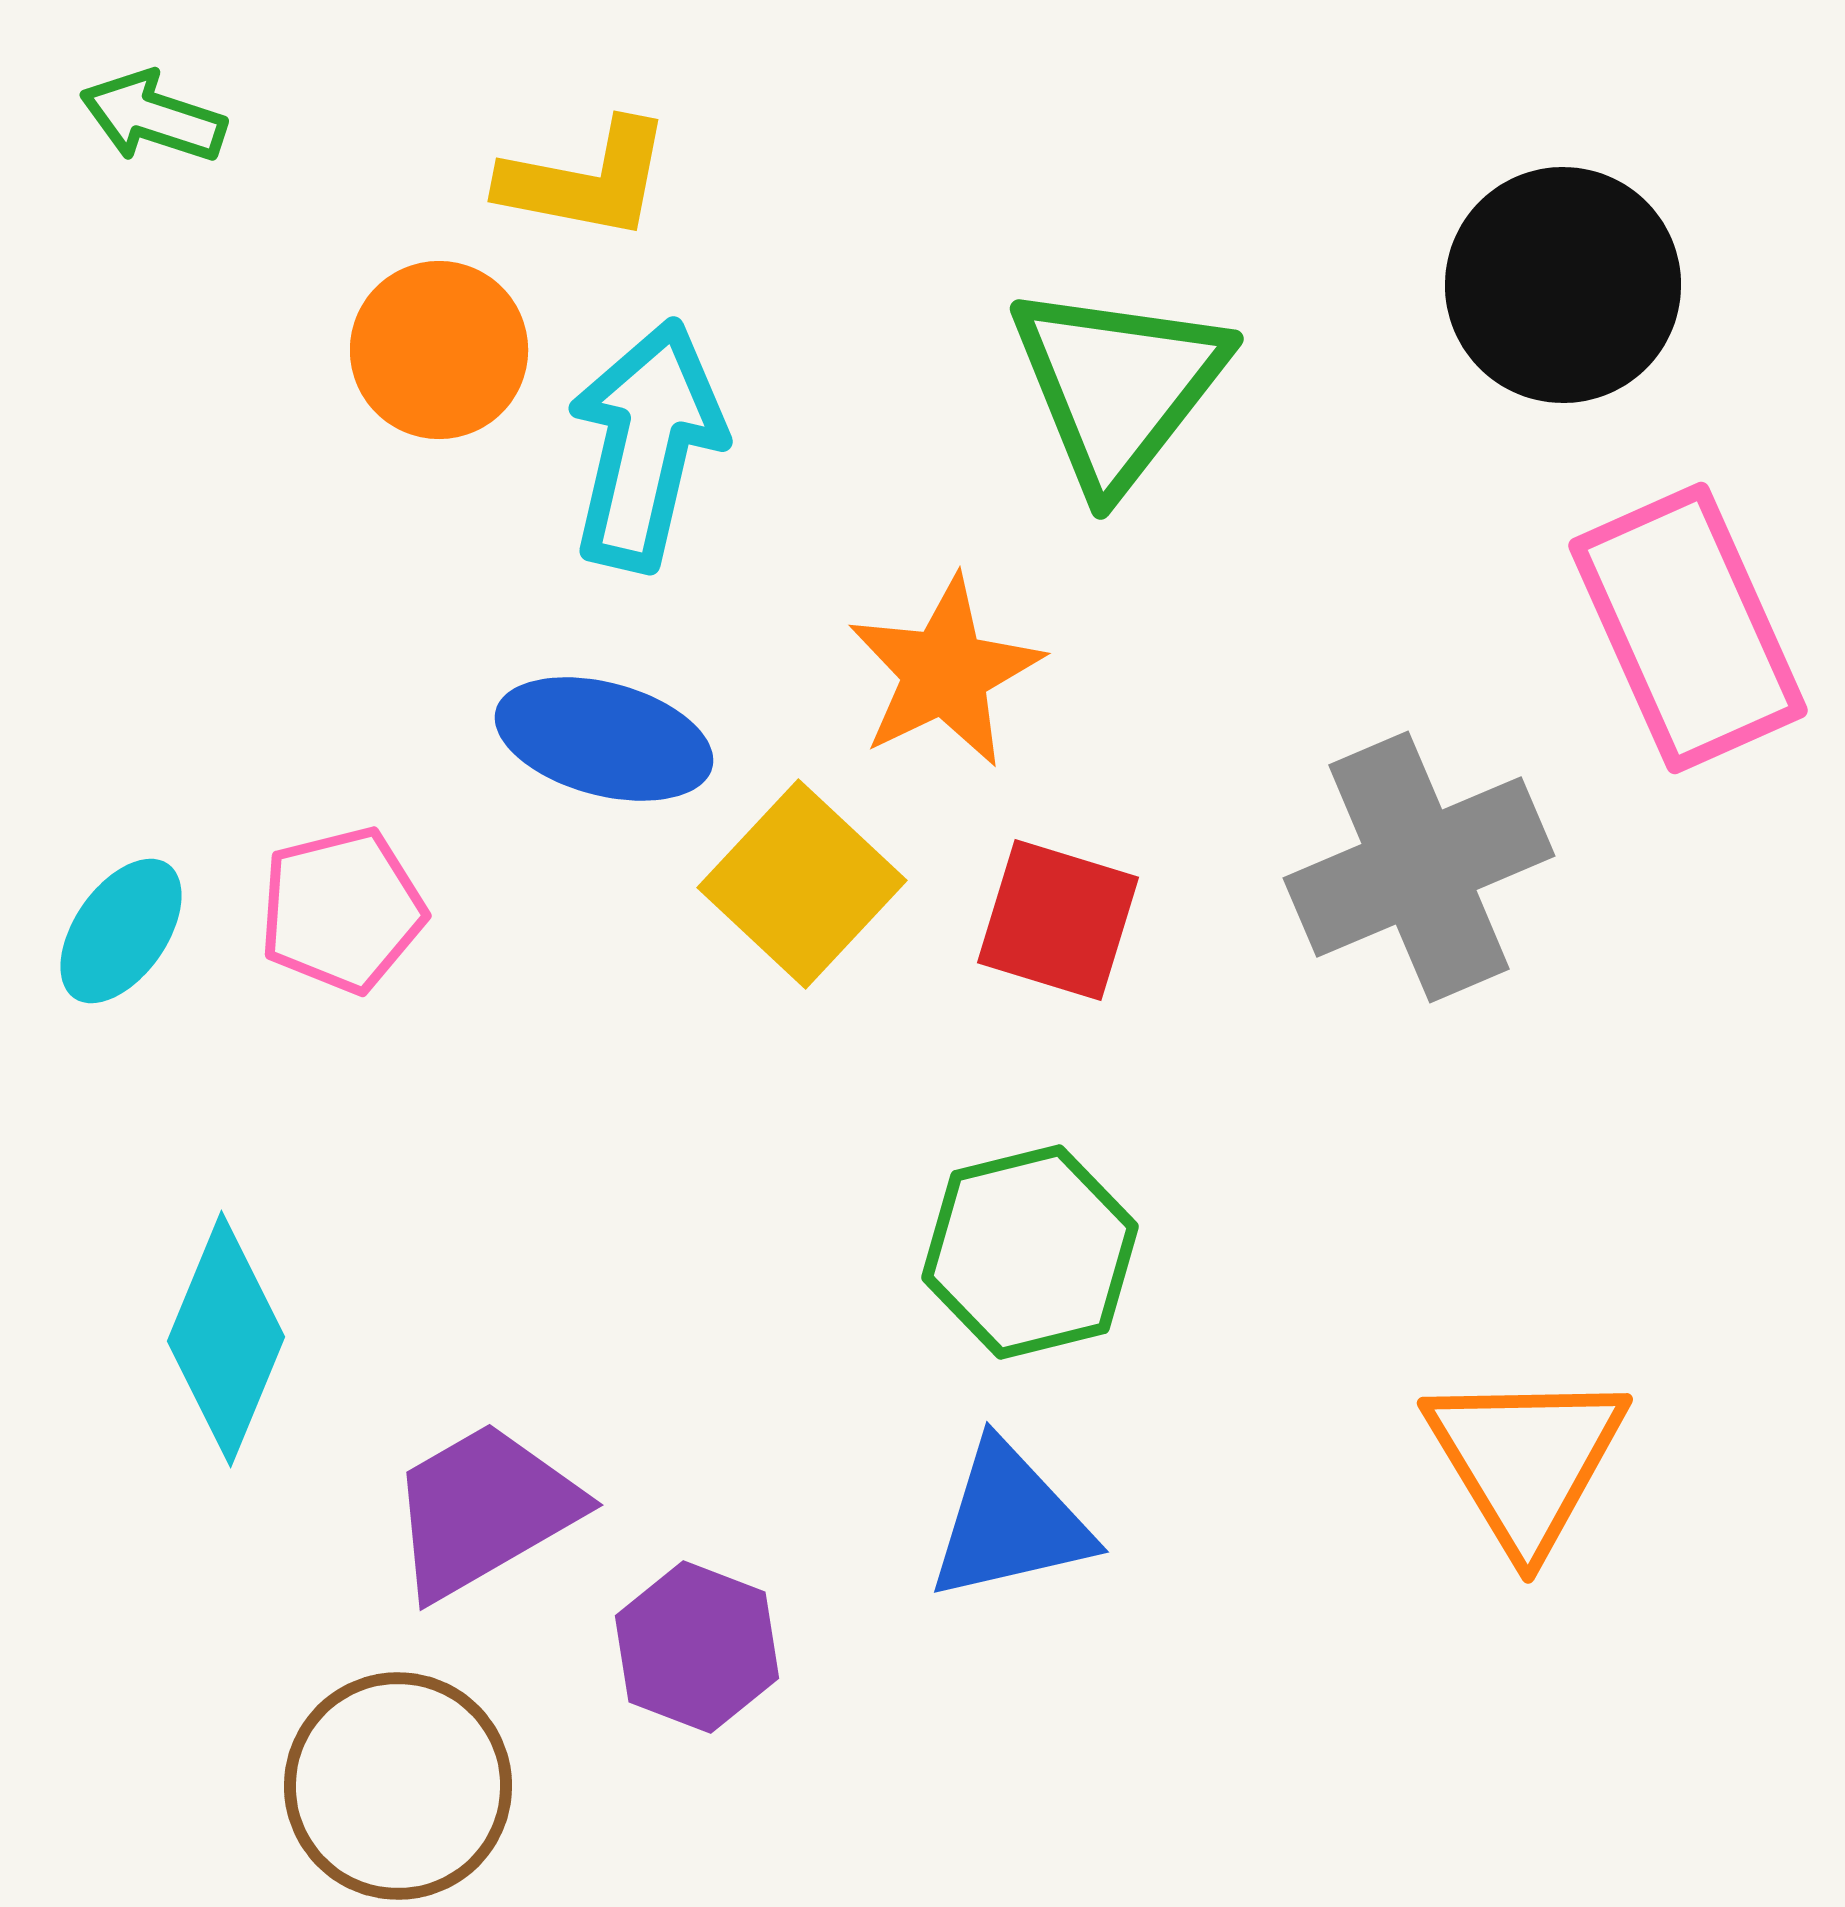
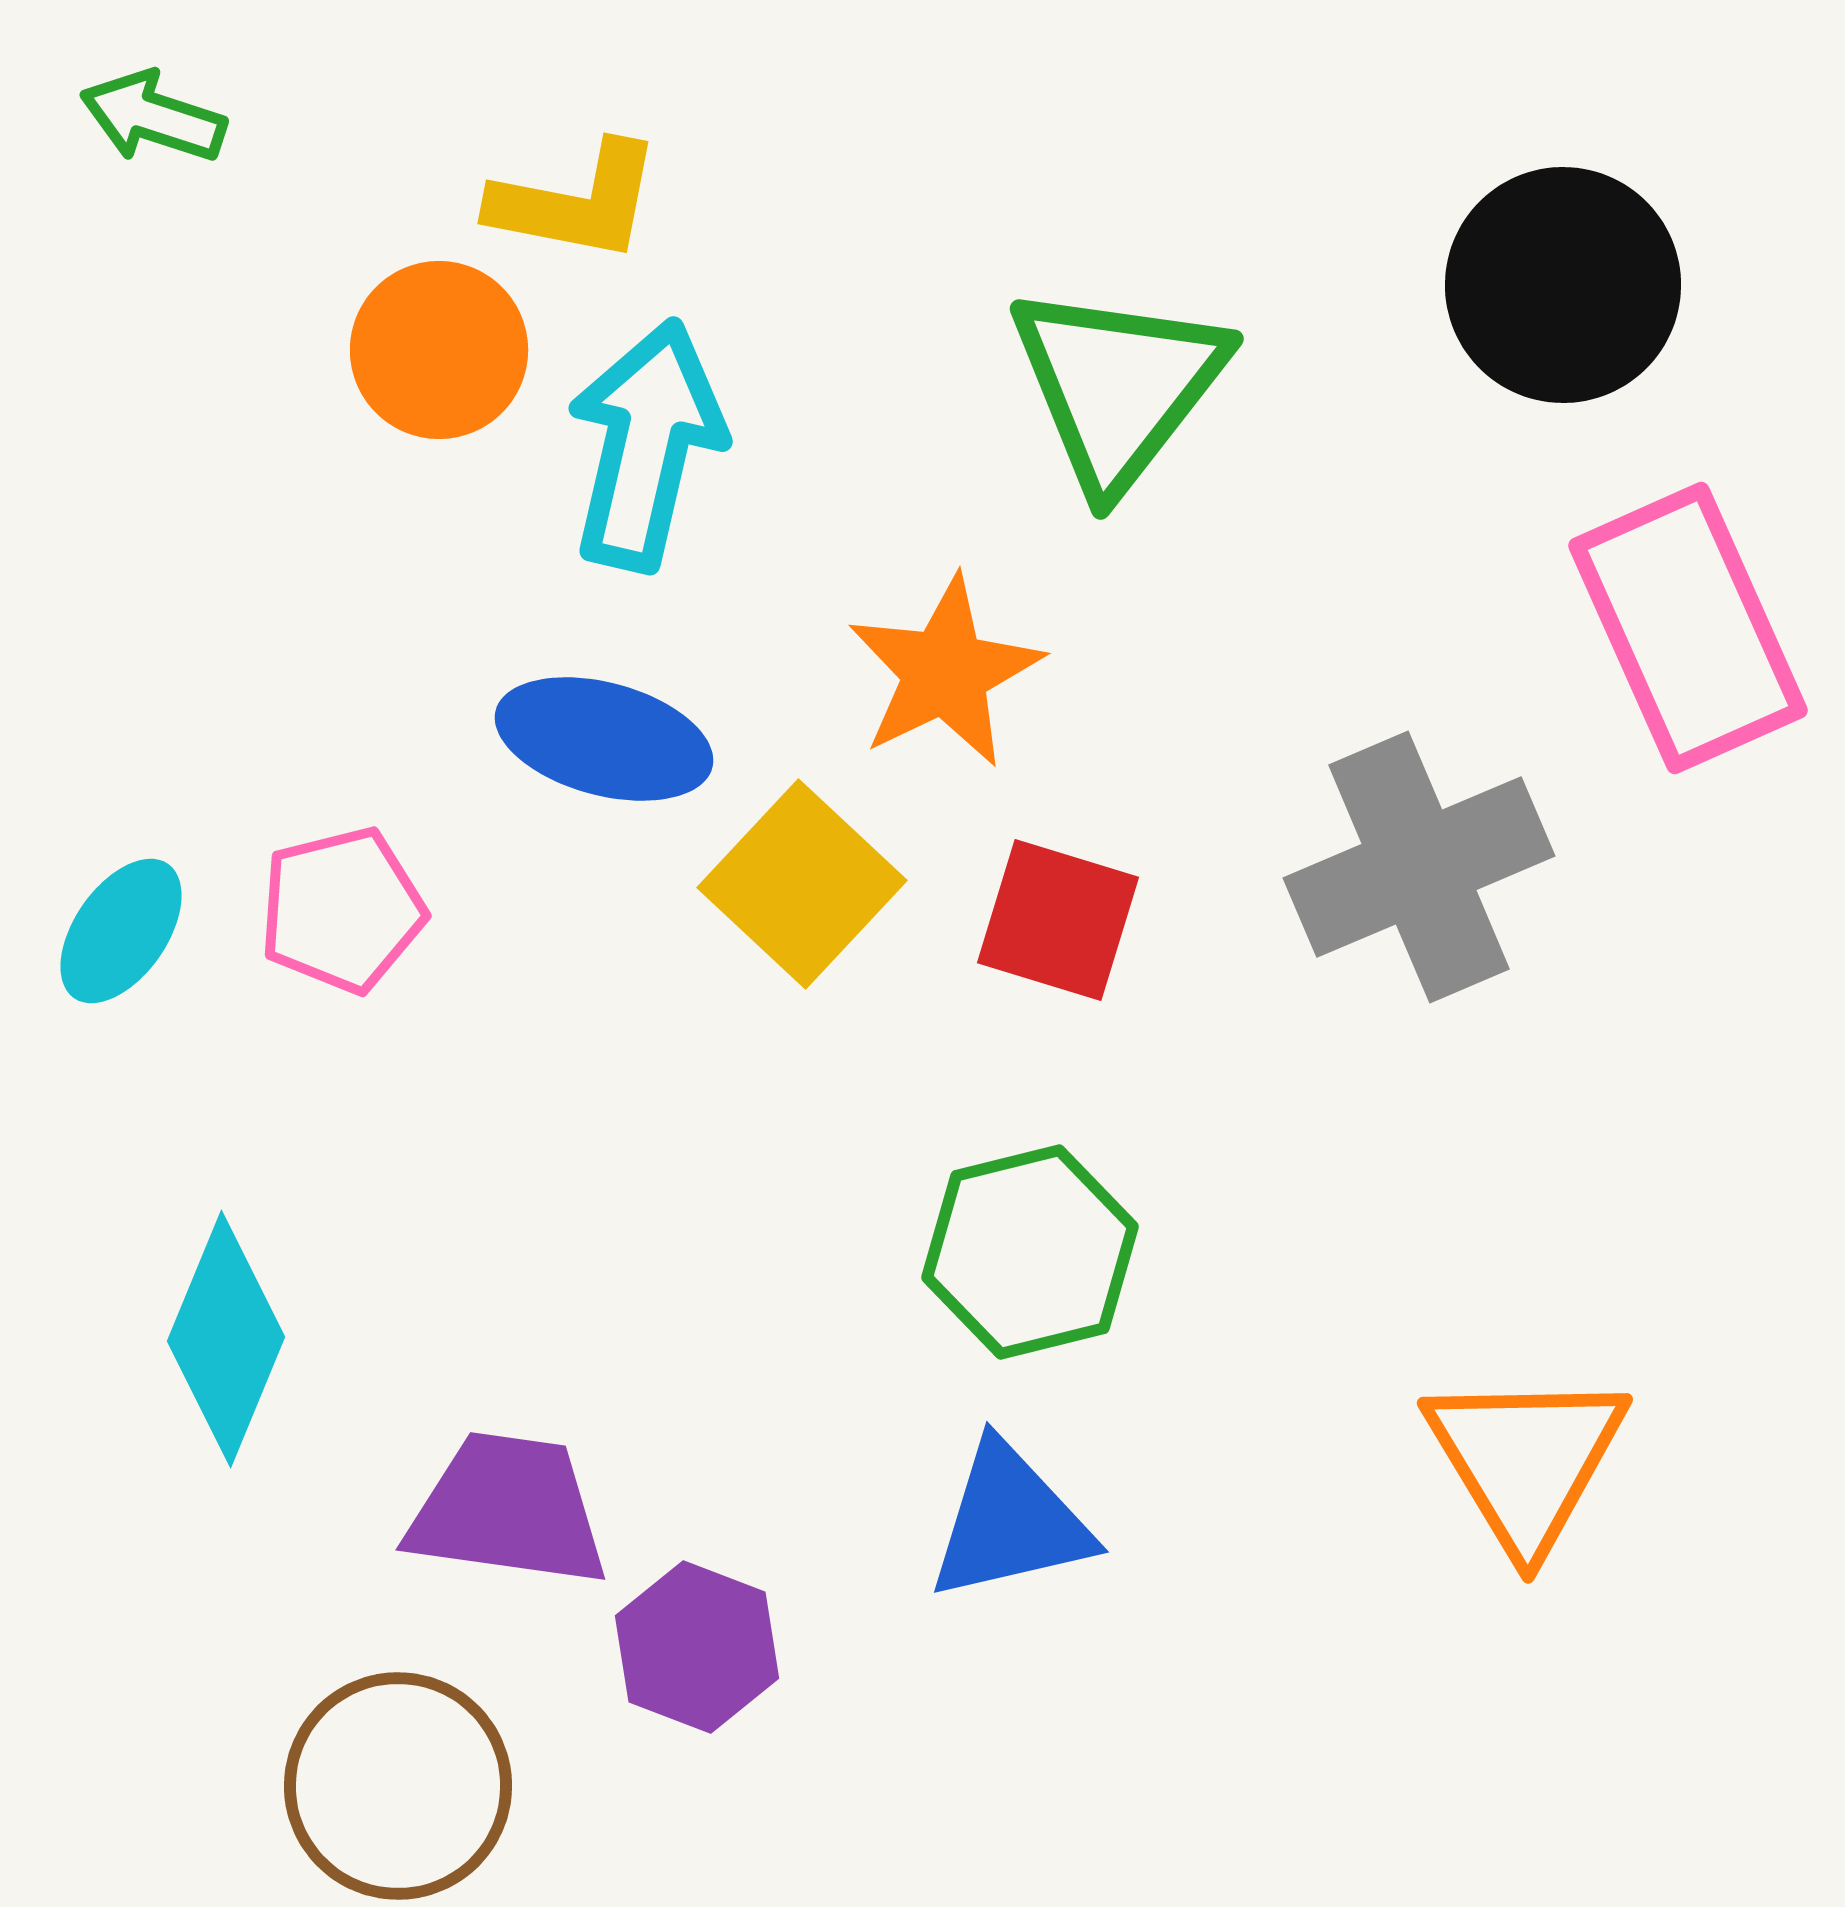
yellow L-shape: moved 10 px left, 22 px down
purple trapezoid: moved 24 px right; rotated 38 degrees clockwise
